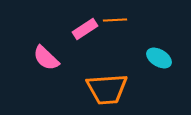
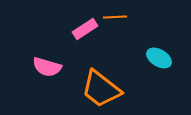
orange line: moved 3 px up
pink semicircle: moved 1 px right, 9 px down; rotated 28 degrees counterclockwise
orange trapezoid: moved 6 px left; rotated 42 degrees clockwise
